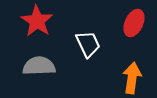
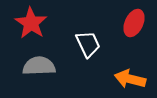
red star: moved 6 px left, 2 px down
orange arrow: moved 2 px left, 1 px down; rotated 84 degrees counterclockwise
